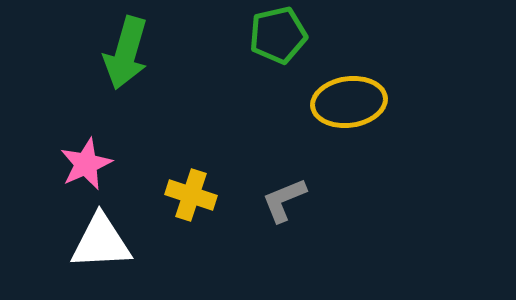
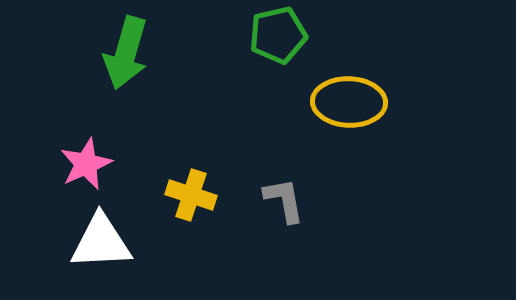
yellow ellipse: rotated 10 degrees clockwise
gray L-shape: rotated 102 degrees clockwise
